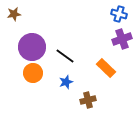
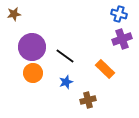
orange rectangle: moved 1 px left, 1 px down
